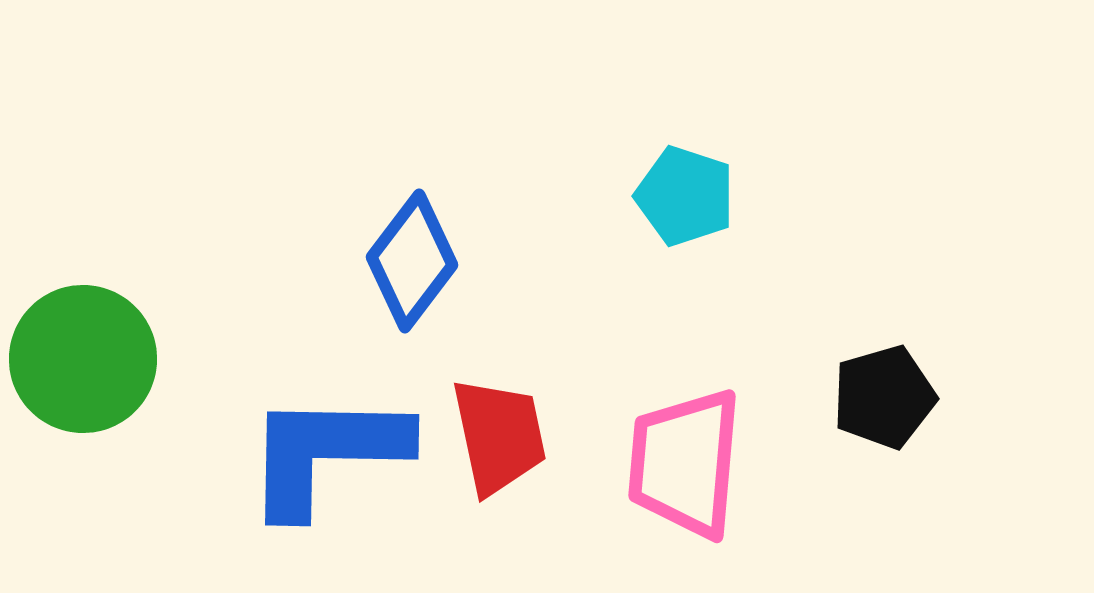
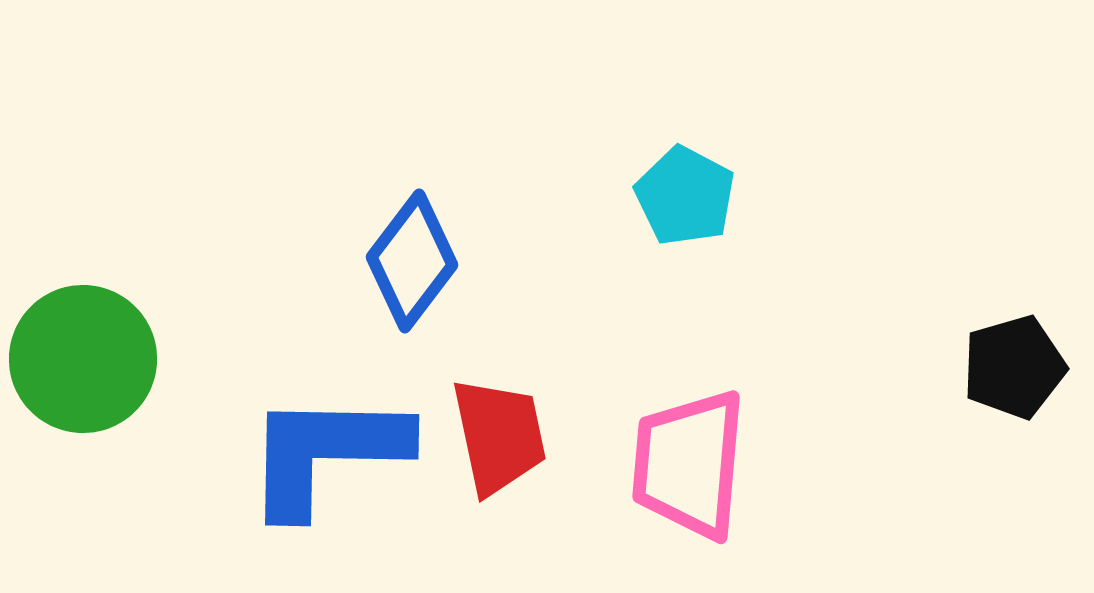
cyan pentagon: rotated 10 degrees clockwise
black pentagon: moved 130 px right, 30 px up
pink trapezoid: moved 4 px right, 1 px down
